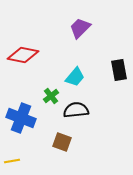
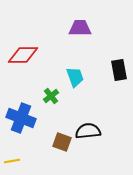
purple trapezoid: rotated 45 degrees clockwise
red diamond: rotated 12 degrees counterclockwise
cyan trapezoid: rotated 60 degrees counterclockwise
black semicircle: moved 12 px right, 21 px down
